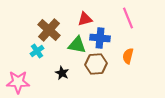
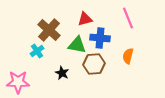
brown hexagon: moved 2 px left
